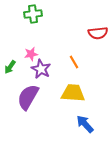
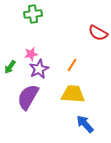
red semicircle: rotated 36 degrees clockwise
orange line: moved 2 px left, 3 px down; rotated 64 degrees clockwise
purple star: moved 2 px left; rotated 18 degrees clockwise
yellow trapezoid: moved 1 px down
